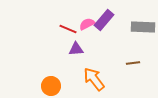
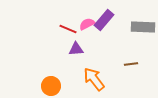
brown line: moved 2 px left, 1 px down
